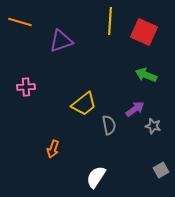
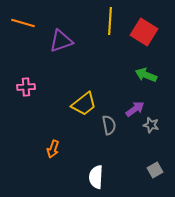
orange line: moved 3 px right, 1 px down
red square: rotated 8 degrees clockwise
gray star: moved 2 px left, 1 px up
gray square: moved 6 px left
white semicircle: rotated 30 degrees counterclockwise
